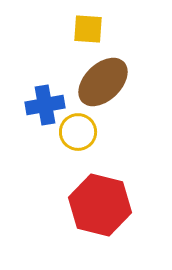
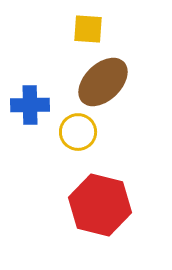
blue cross: moved 15 px left; rotated 9 degrees clockwise
